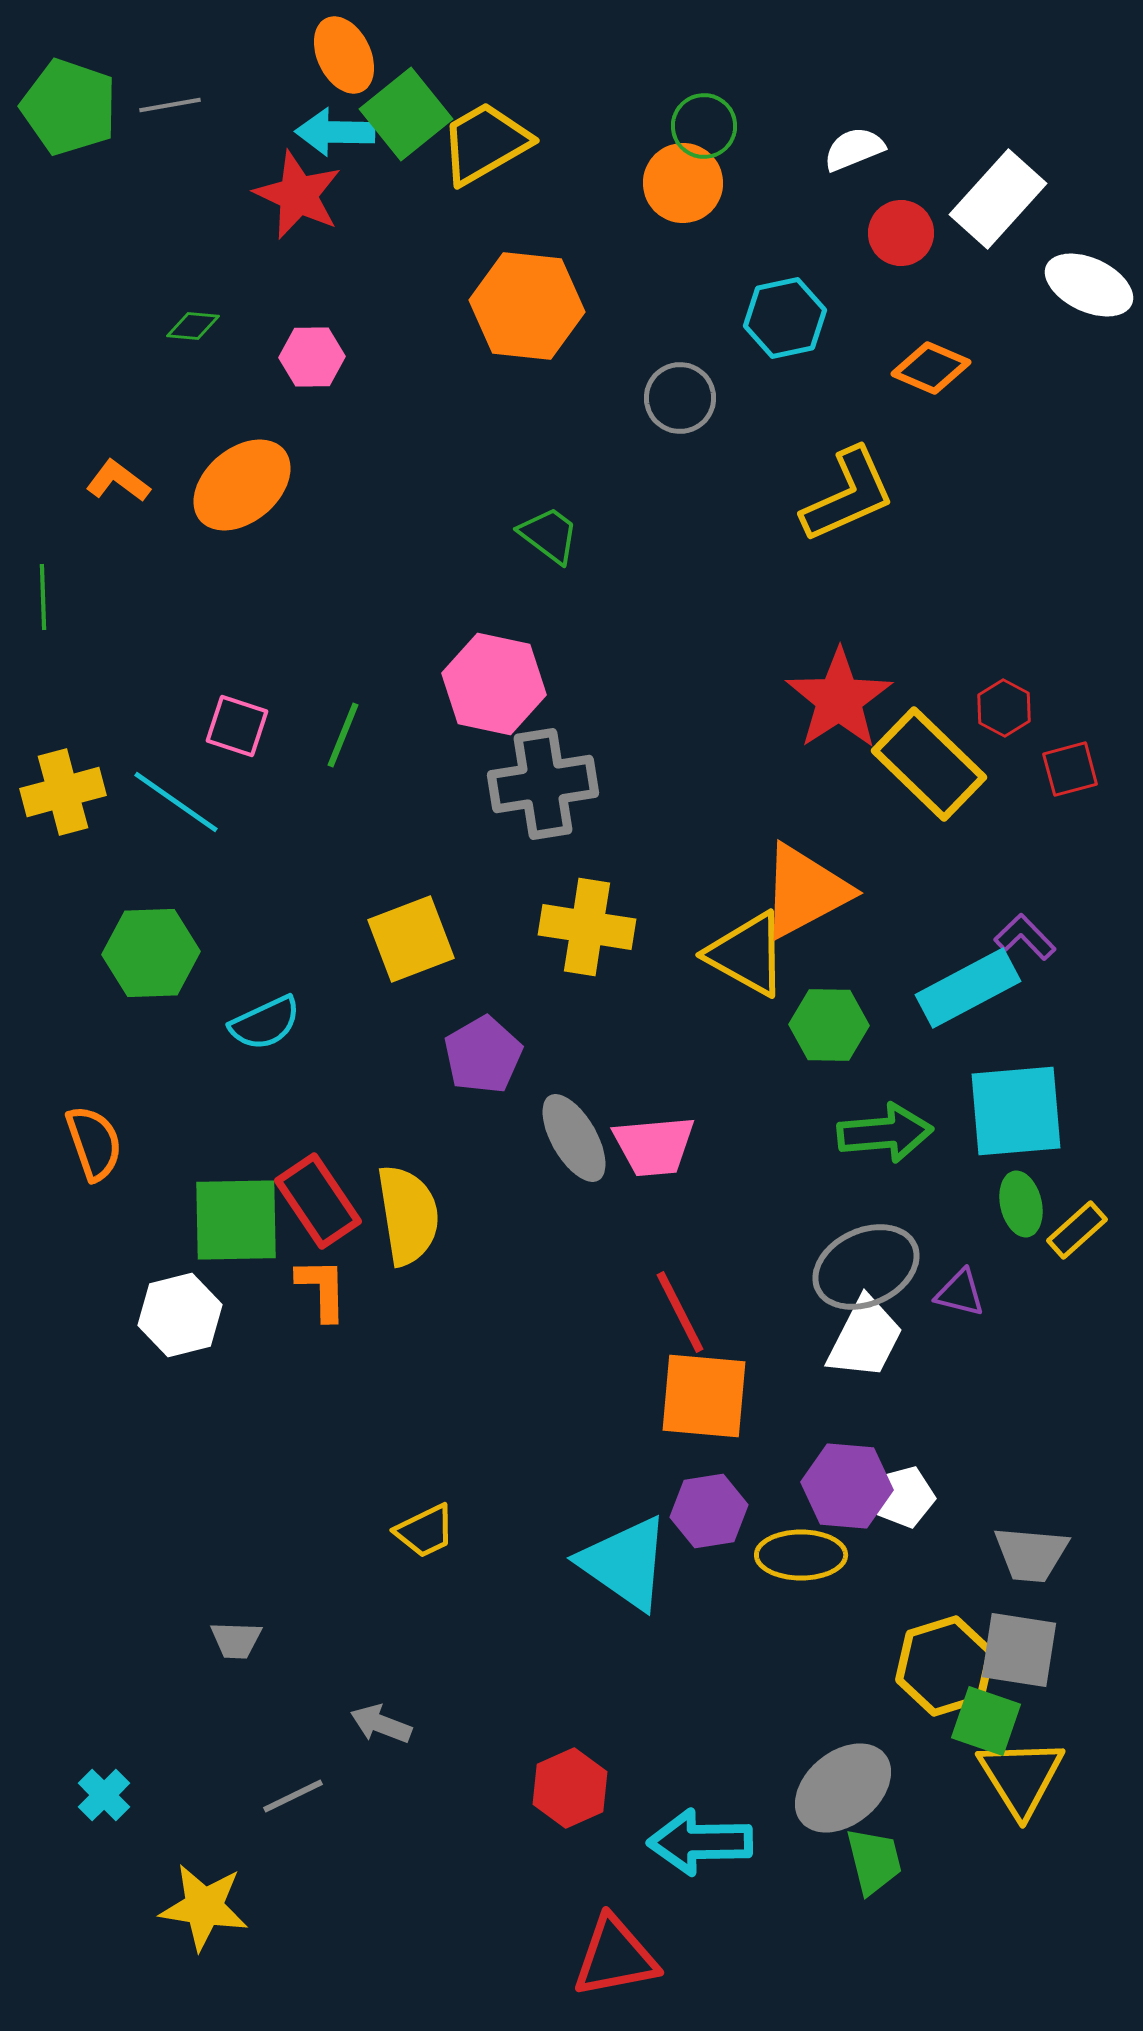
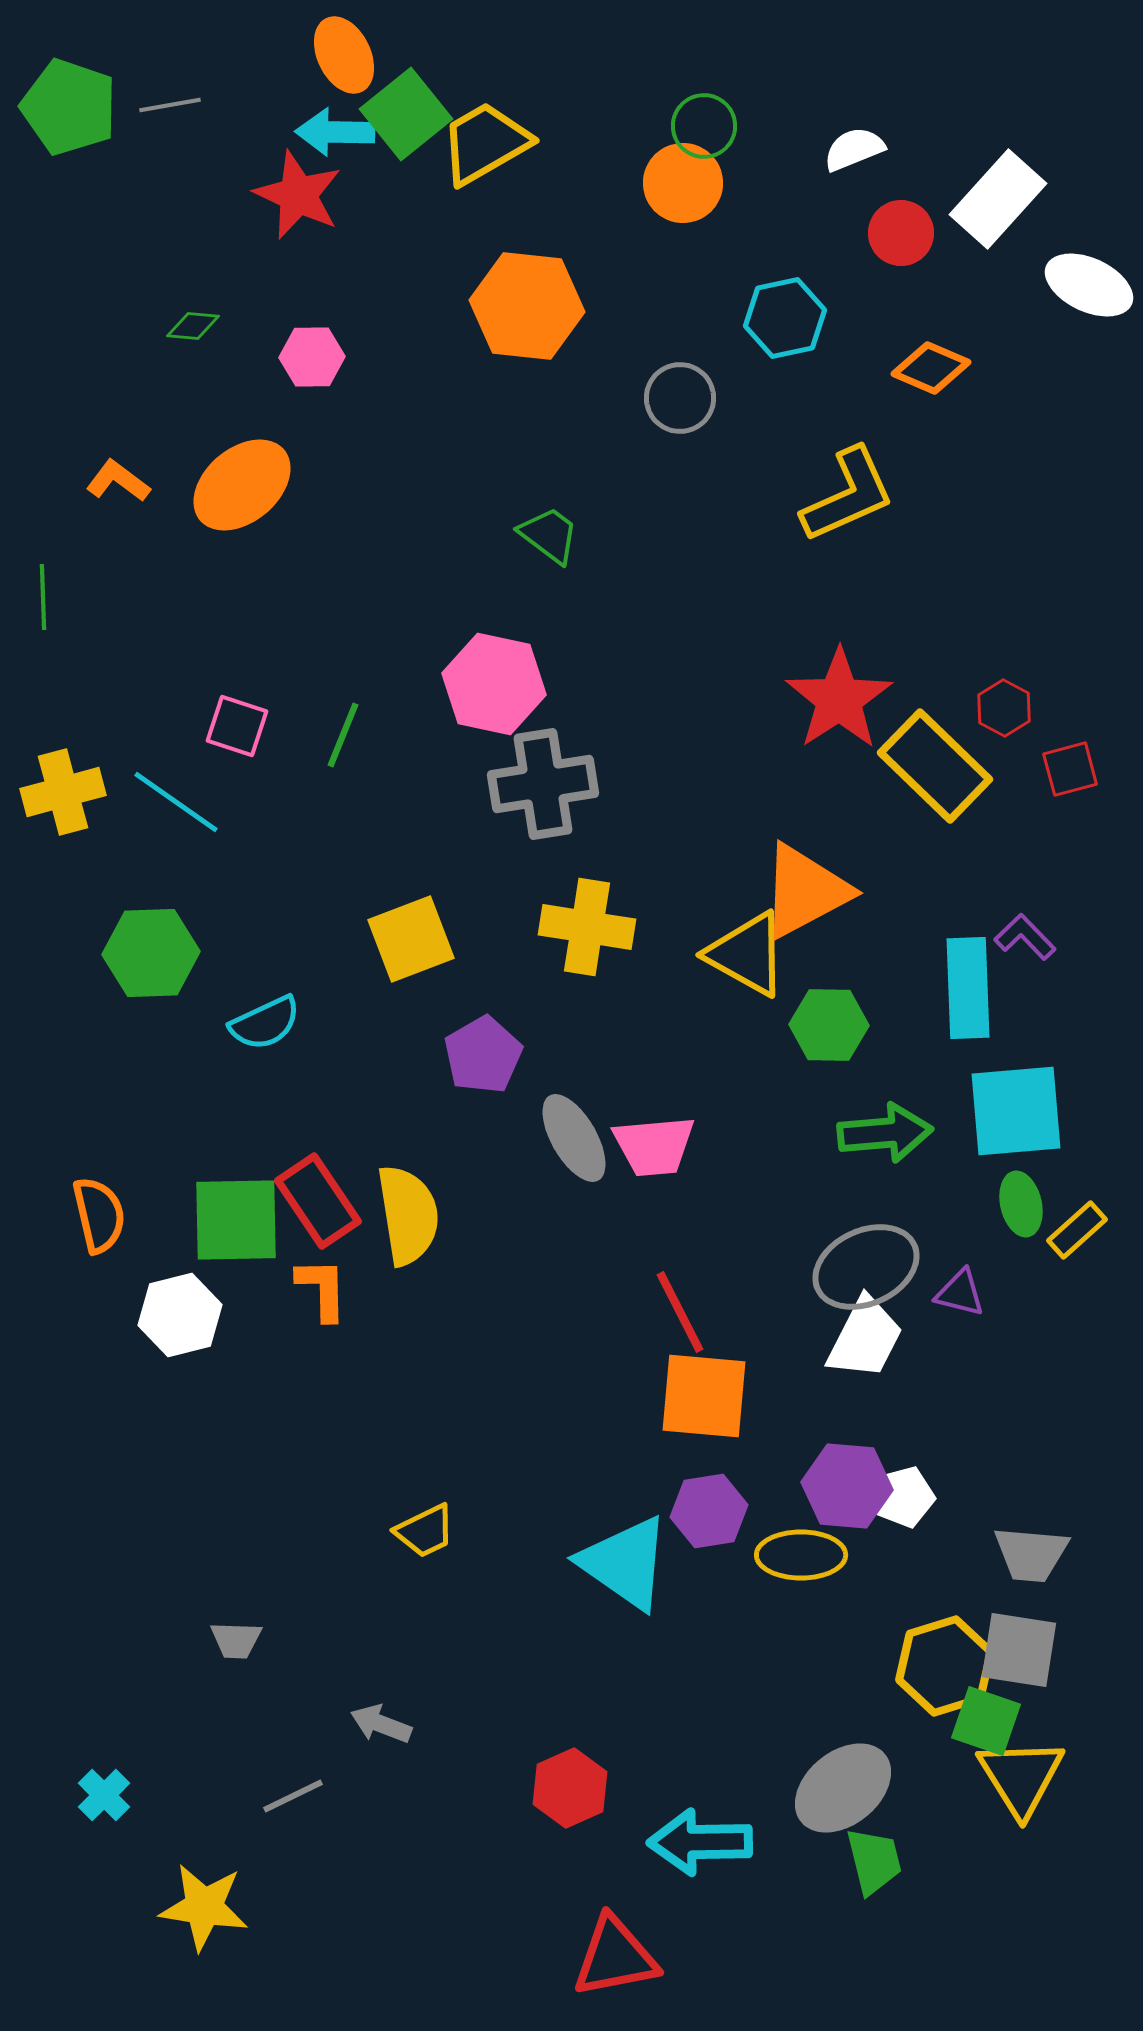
yellow rectangle at (929, 764): moved 6 px right, 2 px down
cyan rectangle at (968, 988): rotated 64 degrees counterclockwise
orange semicircle at (94, 1143): moved 5 px right, 72 px down; rotated 6 degrees clockwise
